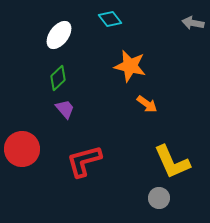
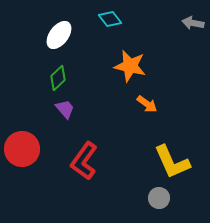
red L-shape: rotated 39 degrees counterclockwise
